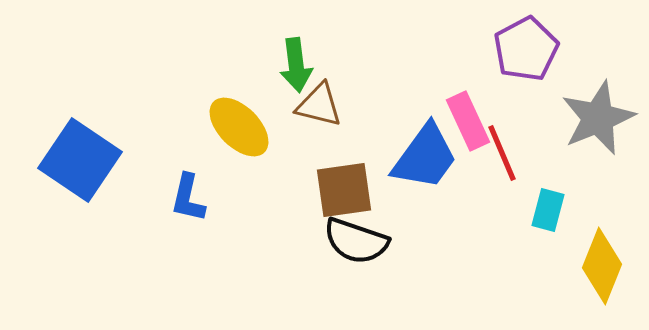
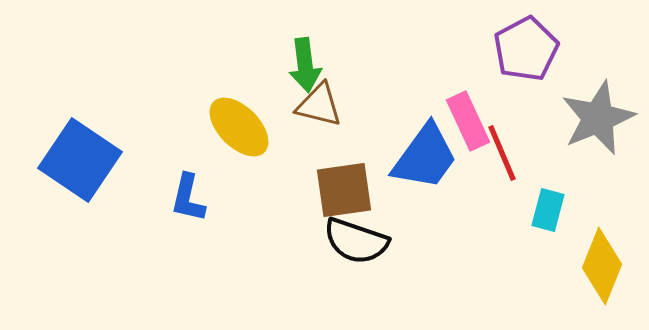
green arrow: moved 9 px right
